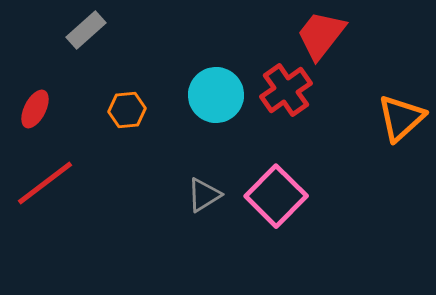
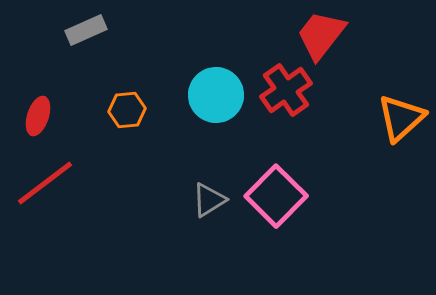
gray rectangle: rotated 18 degrees clockwise
red ellipse: moved 3 px right, 7 px down; rotated 9 degrees counterclockwise
gray triangle: moved 5 px right, 5 px down
